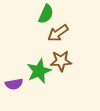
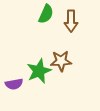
brown arrow: moved 13 px right, 12 px up; rotated 55 degrees counterclockwise
